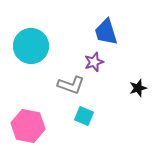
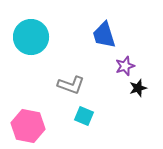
blue trapezoid: moved 2 px left, 3 px down
cyan circle: moved 9 px up
purple star: moved 31 px right, 4 px down
